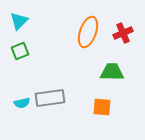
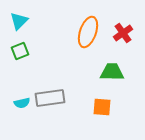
red cross: rotated 12 degrees counterclockwise
